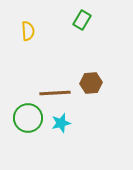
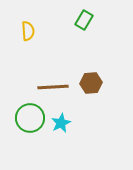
green rectangle: moved 2 px right
brown line: moved 2 px left, 6 px up
green circle: moved 2 px right
cyan star: rotated 12 degrees counterclockwise
